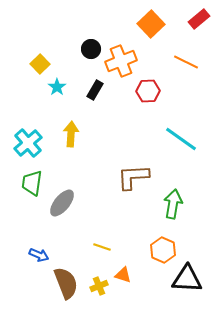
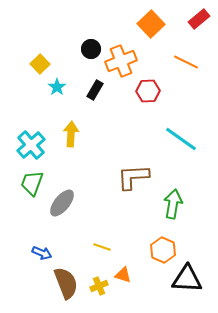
cyan cross: moved 3 px right, 2 px down
green trapezoid: rotated 12 degrees clockwise
blue arrow: moved 3 px right, 2 px up
